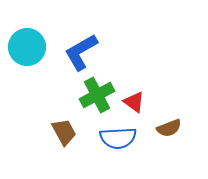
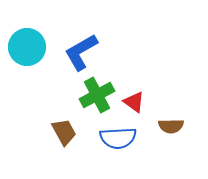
brown semicircle: moved 2 px right, 2 px up; rotated 20 degrees clockwise
